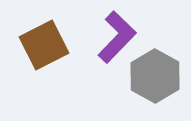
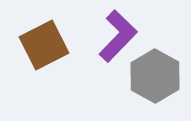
purple L-shape: moved 1 px right, 1 px up
